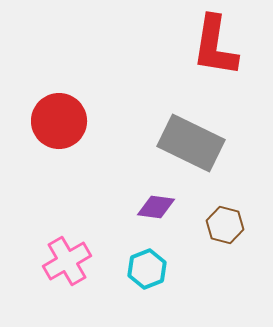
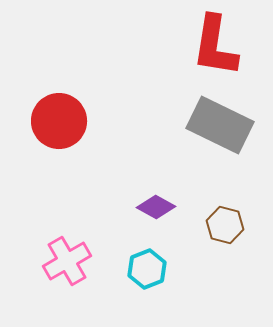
gray rectangle: moved 29 px right, 18 px up
purple diamond: rotated 21 degrees clockwise
